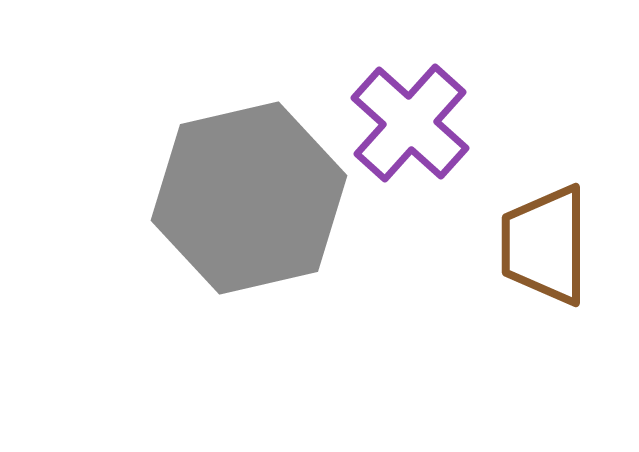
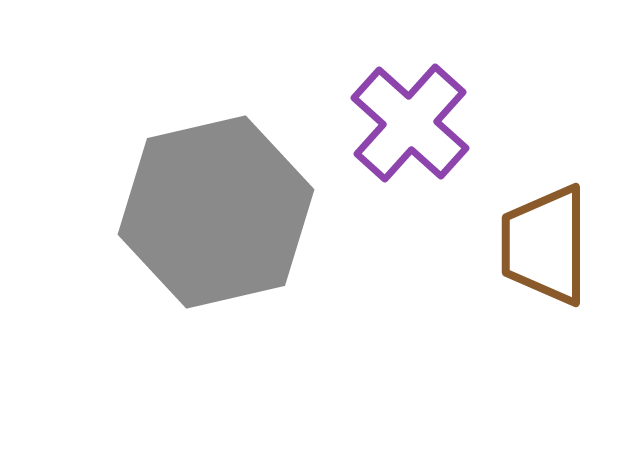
gray hexagon: moved 33 px left, 14 px down
